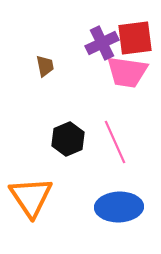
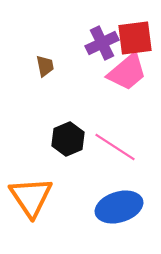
pink trapezoid: rotated 48 degrees counterclockwise
pink line: moved 5 px down; rotated 33 degrees counterclockwise
blue ellipse: rotated 15 degrees counterclockwise
